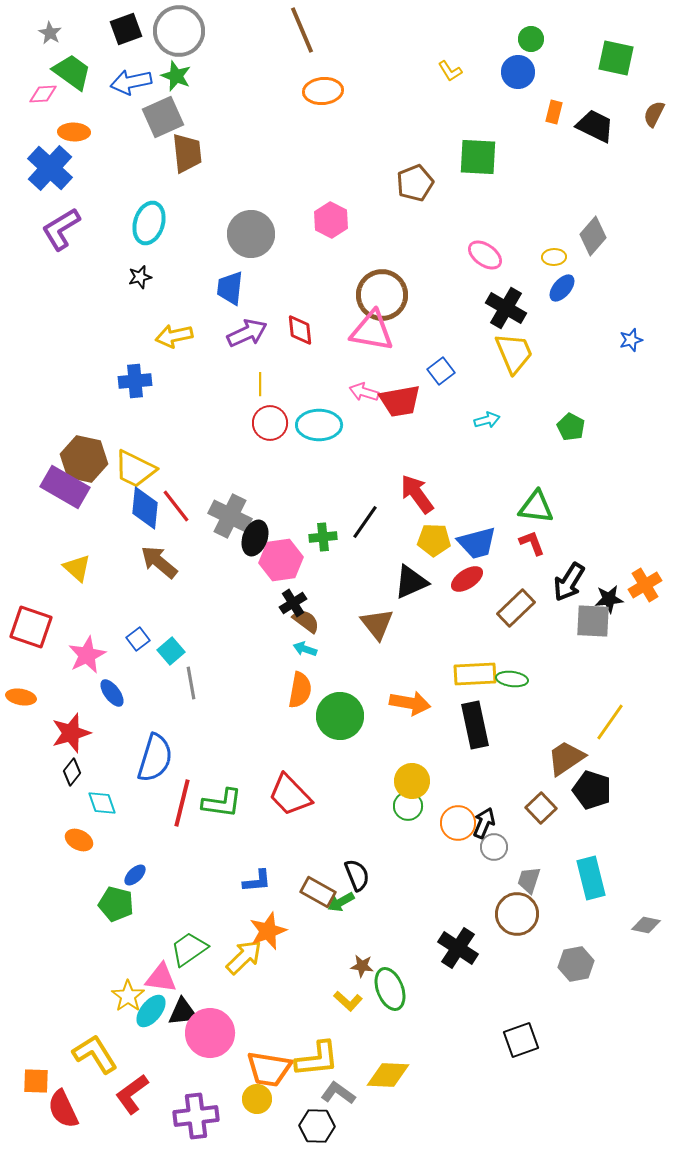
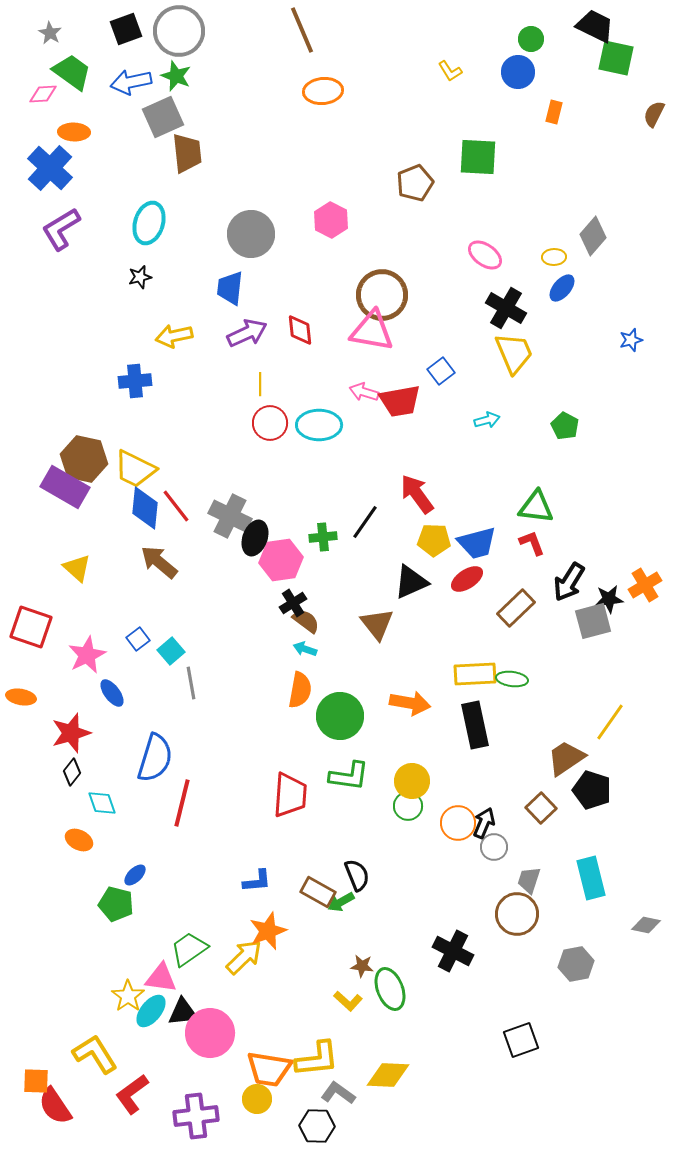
black trapezoid at (595, 126): moved 100 px up
green pentagon at (571, 427): moved 6 px left, 1 px up
gray square at (593, 621): rotated 18 degrees counterclockwise
red trapezoid at (290, 795): rotated 132 degrees counterclockwise
green L-shape at (222, 803): moved 127 px right, 27 px up
black cross at (458, 948): moved 5 px left, 3 px down; rotated 6 degrees counterclockwise
red semicircle at (63, 1109): moved 8 px left, 3 px up; rotated 9 degrees counterclockwise
